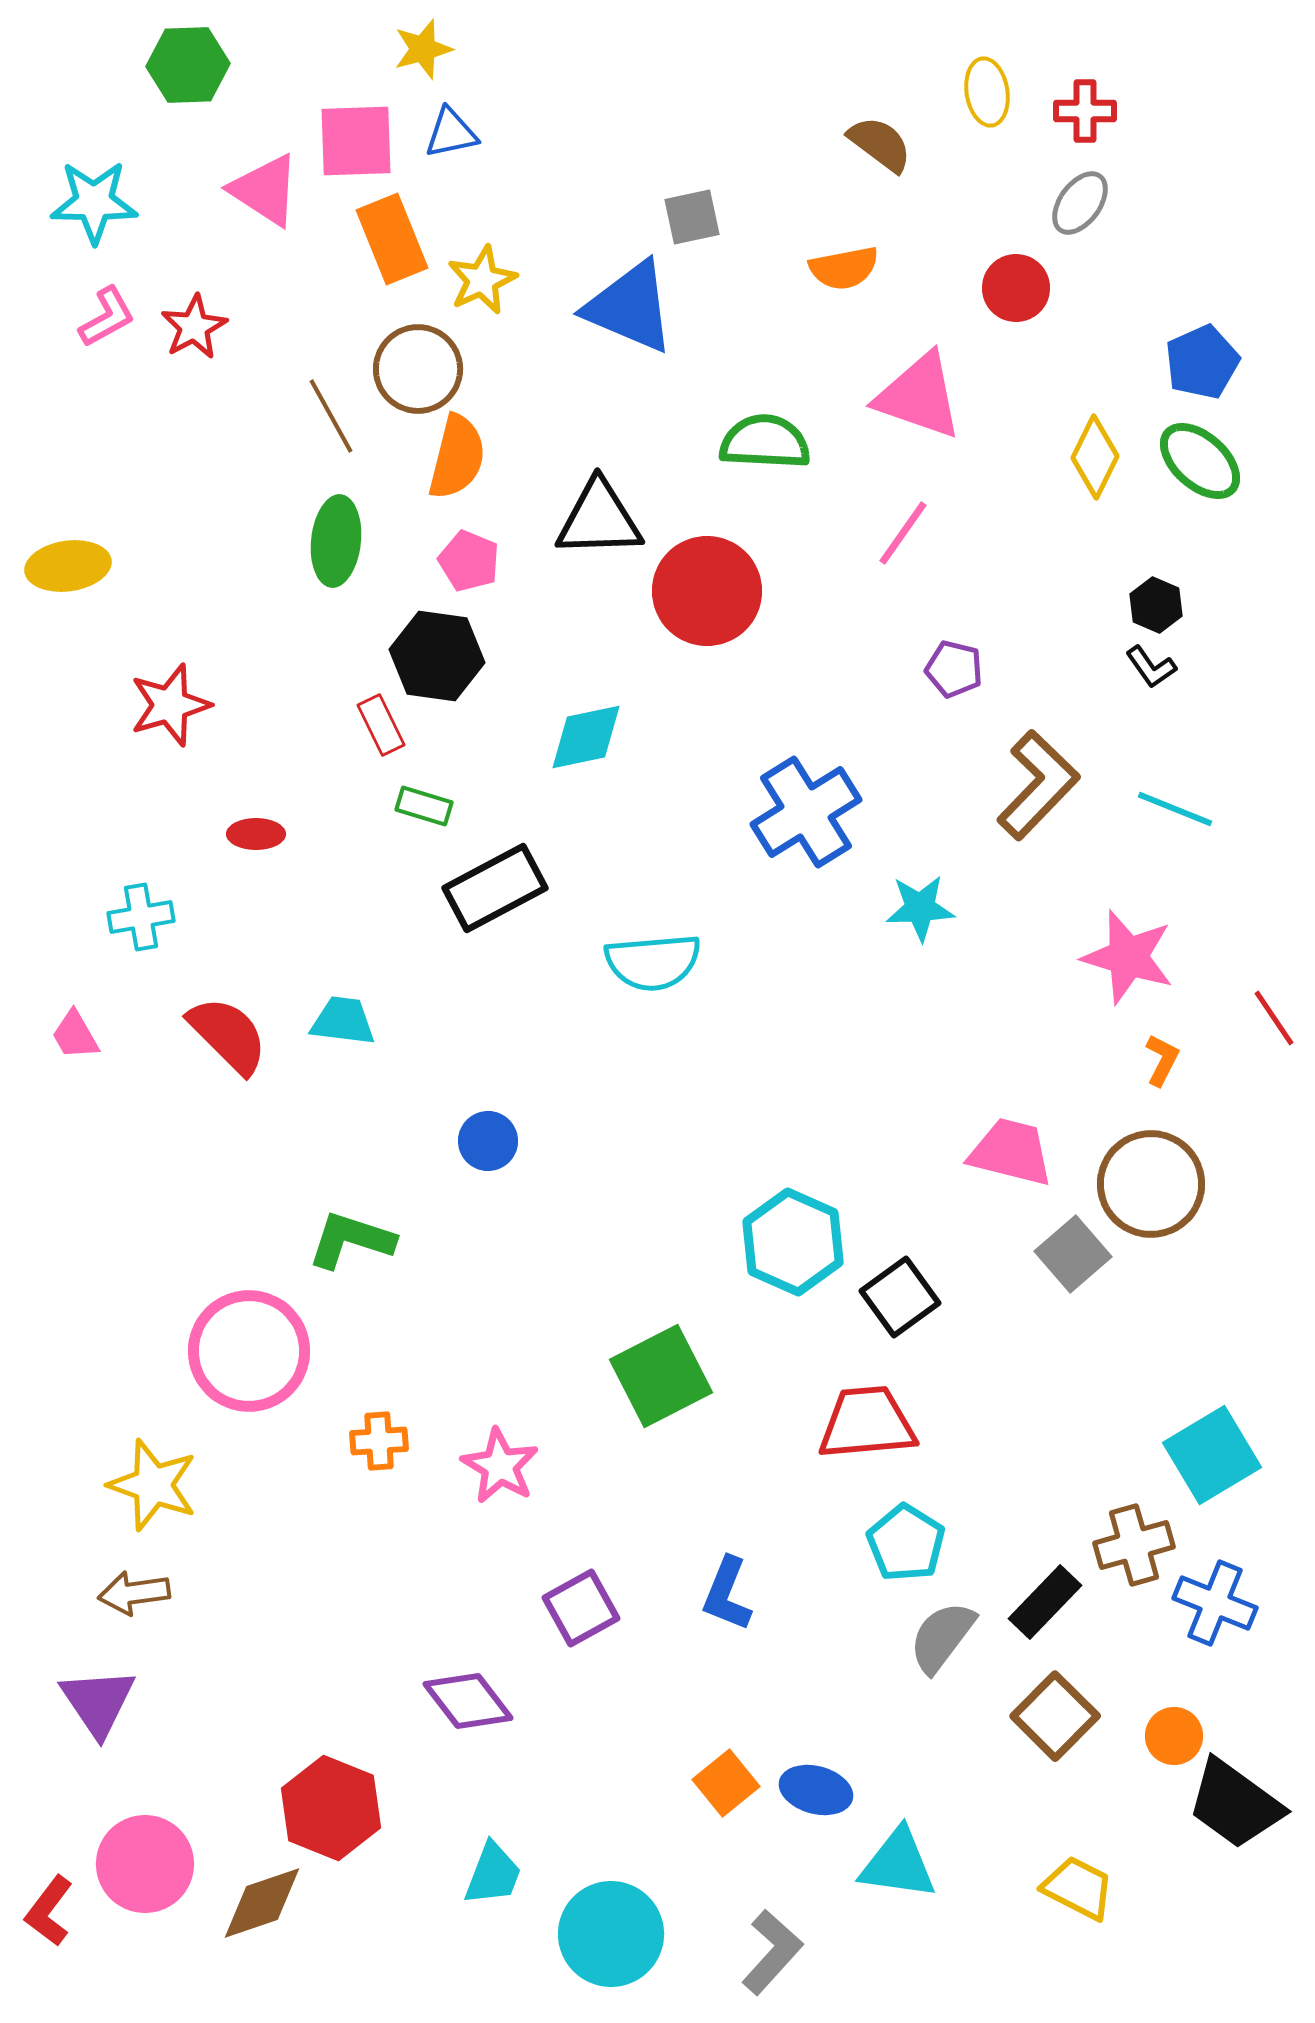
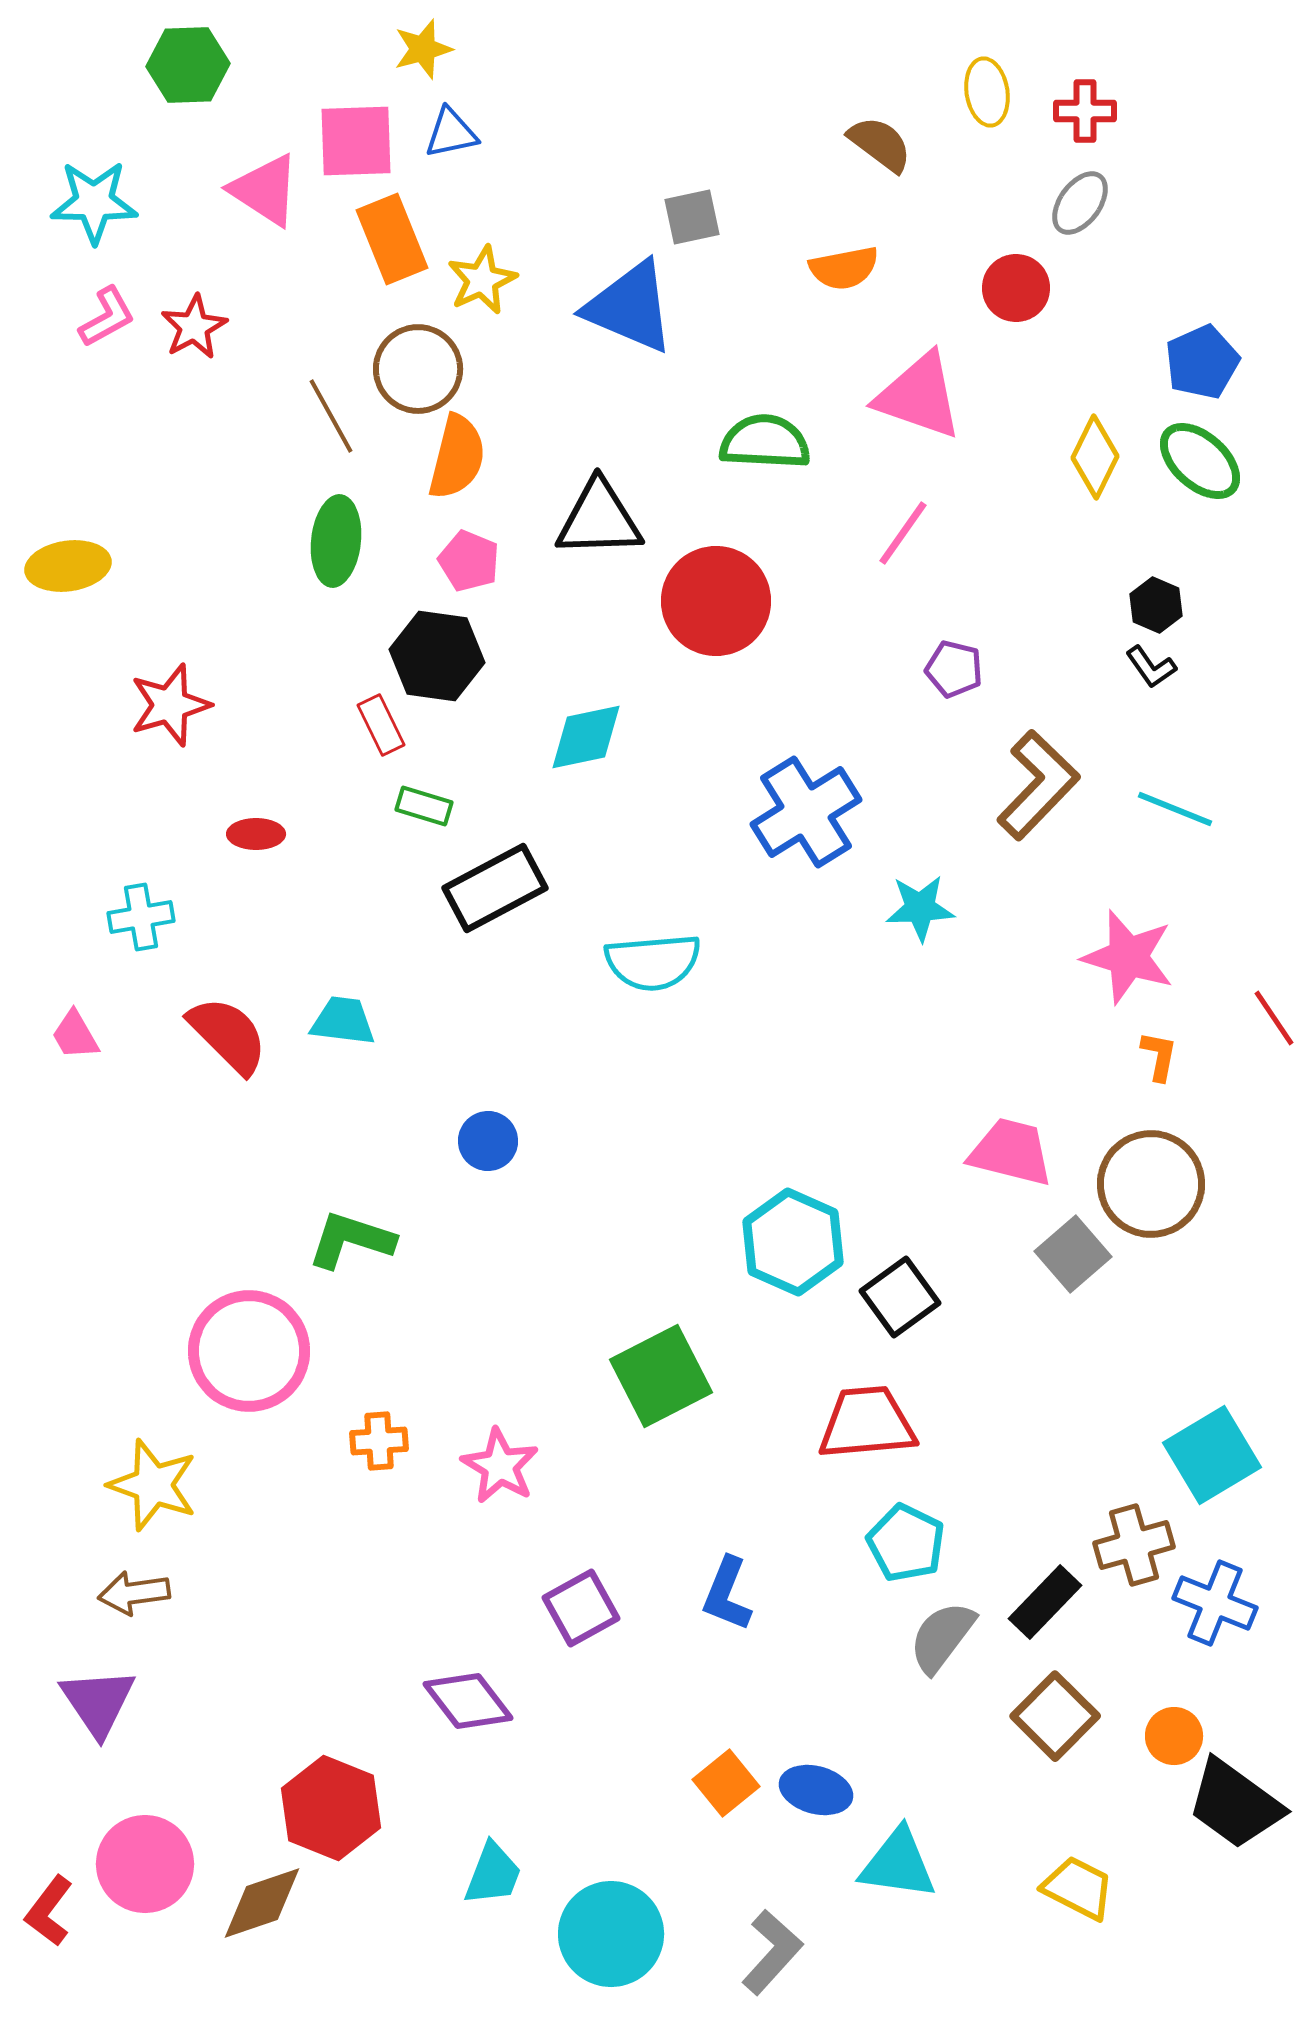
red circle at (707, 591): moved 9 px right, 10 px down
orange L-shape at (1162, 1060): moved 3 px left, 4 px up; rotated 16 degrees counterclockwise
cyan pentagon at (906, 1543): rotated 6 degrees counterclockwise
